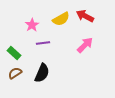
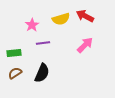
yellow semicircle: rotated 12 degrees clockwise
green rectangle: rotated 48 degrees counterclockwise
